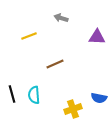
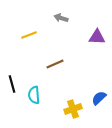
yellow line: moved 1 px up
black line: moved 10 px up
blue semicircle: rotated 126 degrees clockwise
